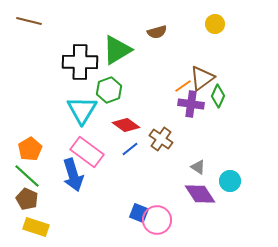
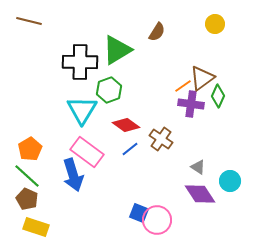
brown semicircle: rotated 42 degrees counterclockwise
